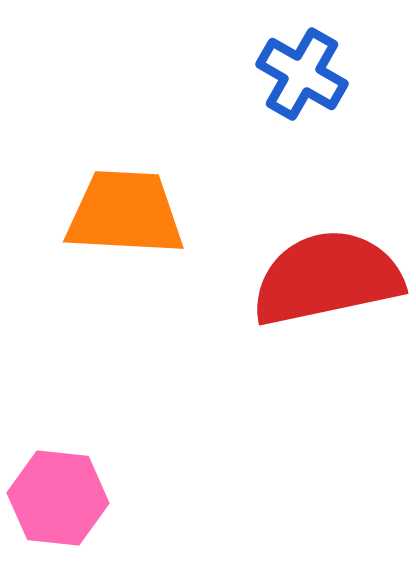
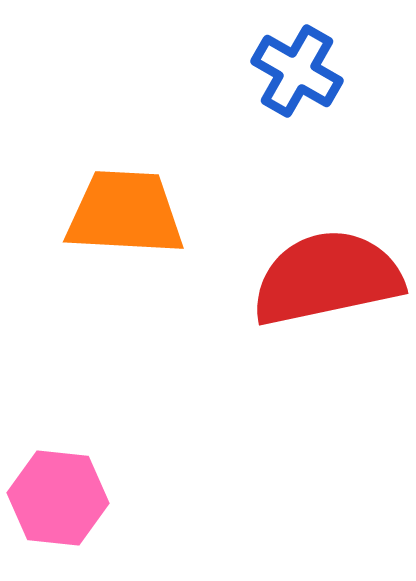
blue cross: moved 5 px left, 3 px up
